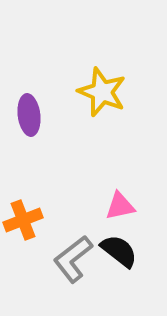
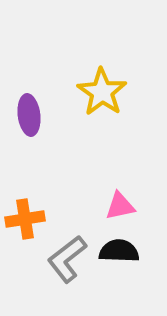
yellow star: rotated 12 degrees clockwise
orange cross: moved 2 px right, 1 px up; rotated 12 degrees clockwise
black semicircle: rotated 36 degrees counterclockwise
gray L-shape: moved 6 px left
